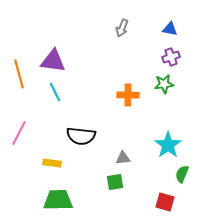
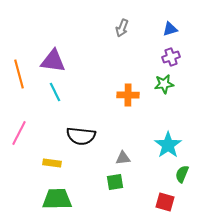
blue triangle: rotated 28 degrees counterclockwise
green trapezoid: moved 1 px left, 1 px up
